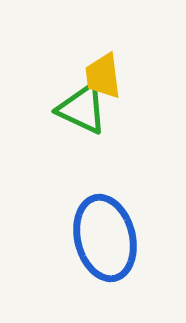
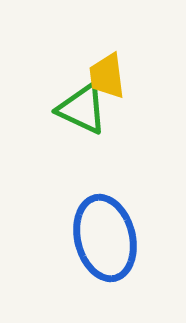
yellow trapezoid: moved 4 px right
